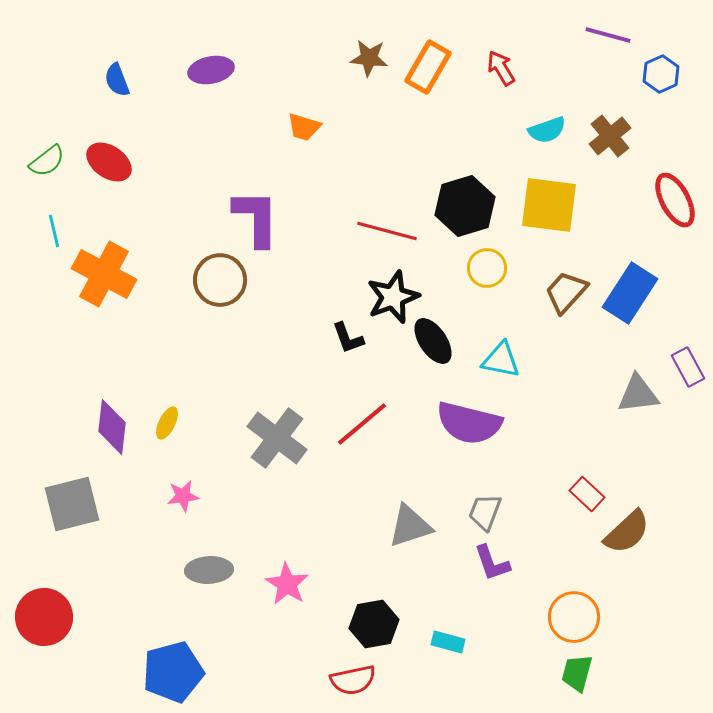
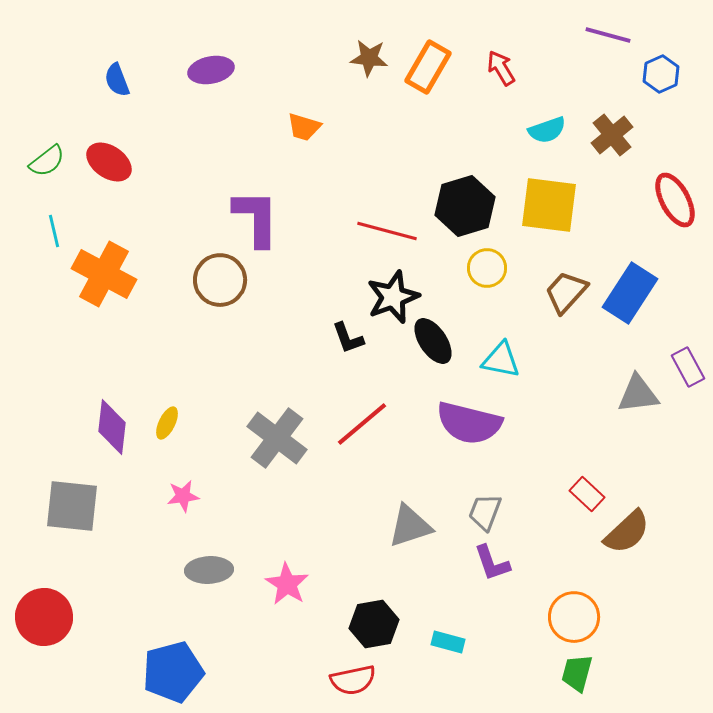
brown cross at (610, 136): moved 2 px right, 1 px up
gray square at (72, 504): moved 2 px down; rotated 20 degrees clockwise
